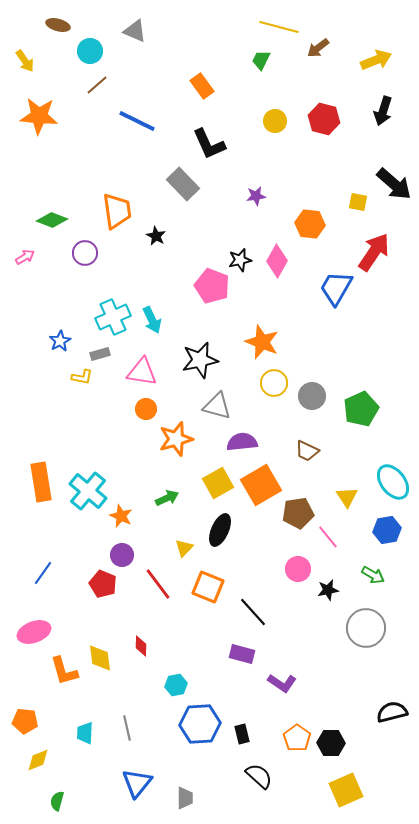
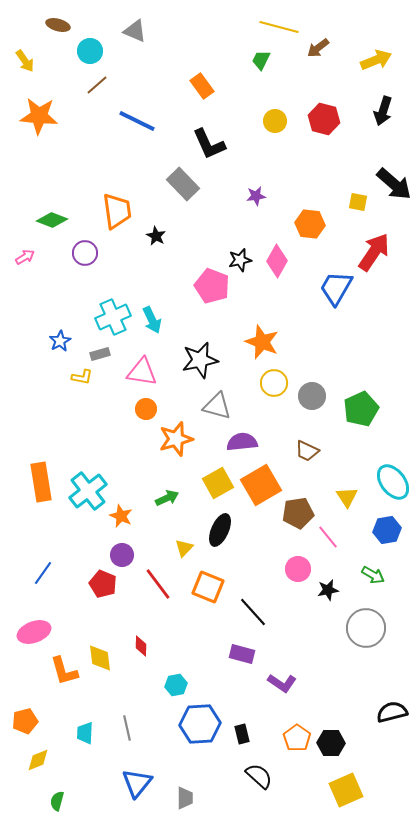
cyan cross at (88, 491): rotated 12 degrees clockwise
orange pentagon at (25, 721): rotated 20 degrees counterclockwise
